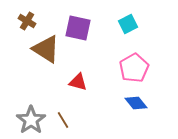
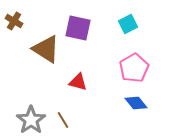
brown cross: moved 13 px left
